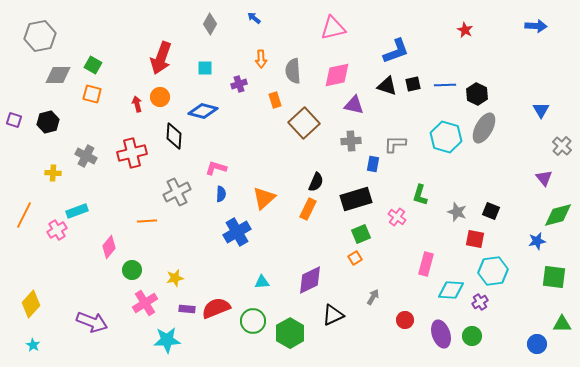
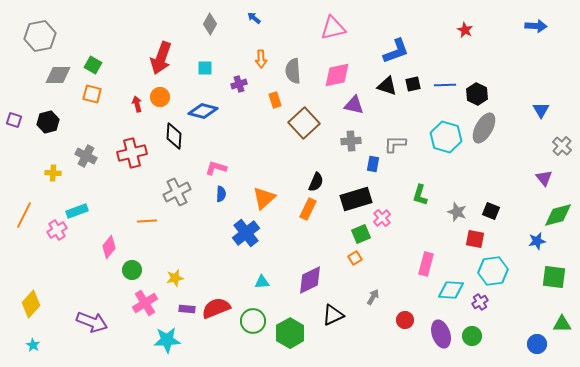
pink cross at (397, 217): moved 15 px left, 1 px down; rotated 12 degrees clockwise
blue cross at (237, 232): moved 9 px right, 1 px down; rotated 8 degrees counterclockwise
